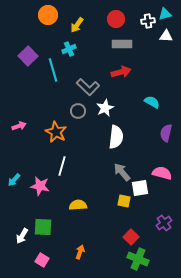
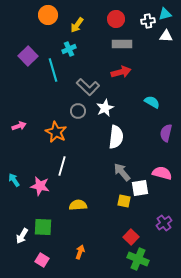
cyan arrow: rotated 104 degrees clockwise
